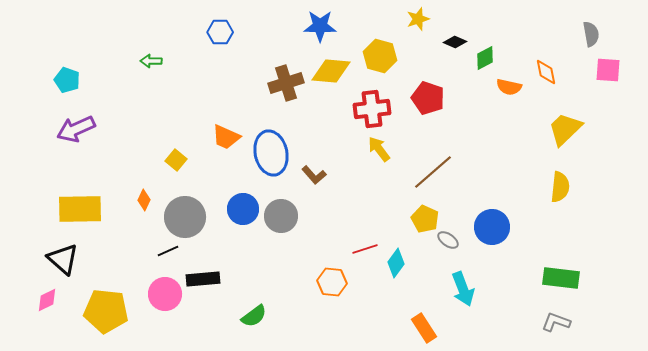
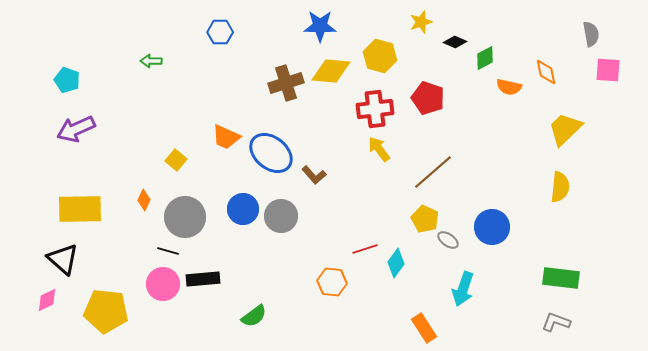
yellow star at (418, 19): moved 3 px right, 3 px down
red cross at (372, 109): moved 3 px right
blue ellipse at (271, 153): rotated 39 degrees counterclockwise
black line at (168, 251): rotated 40 degrees clockwise
cyan arrow at (463, 289): rotated 40 degrees clockwise
pink circle at (165, 294): moved 2 px left, 10 px up
